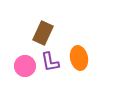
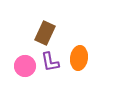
brown rectangle: moved 2 px right
orange ellipse: rotated 20 degrees clockwise
